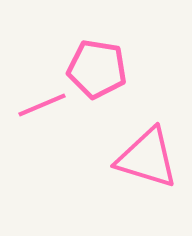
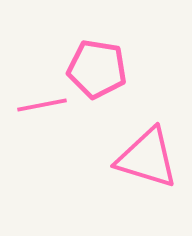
pink line: rotated 12 degrees clockwise
